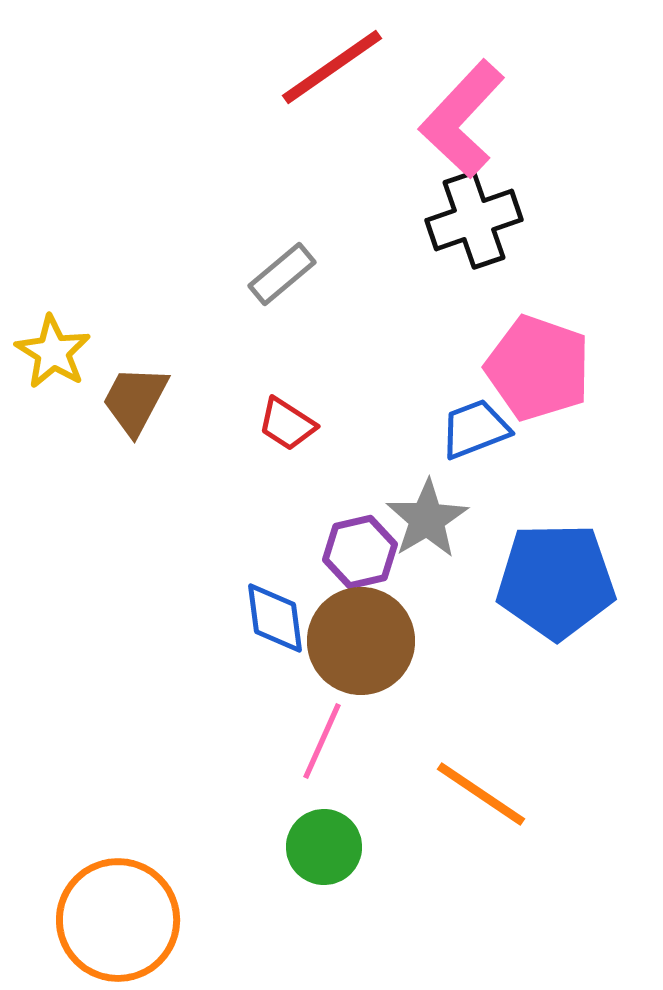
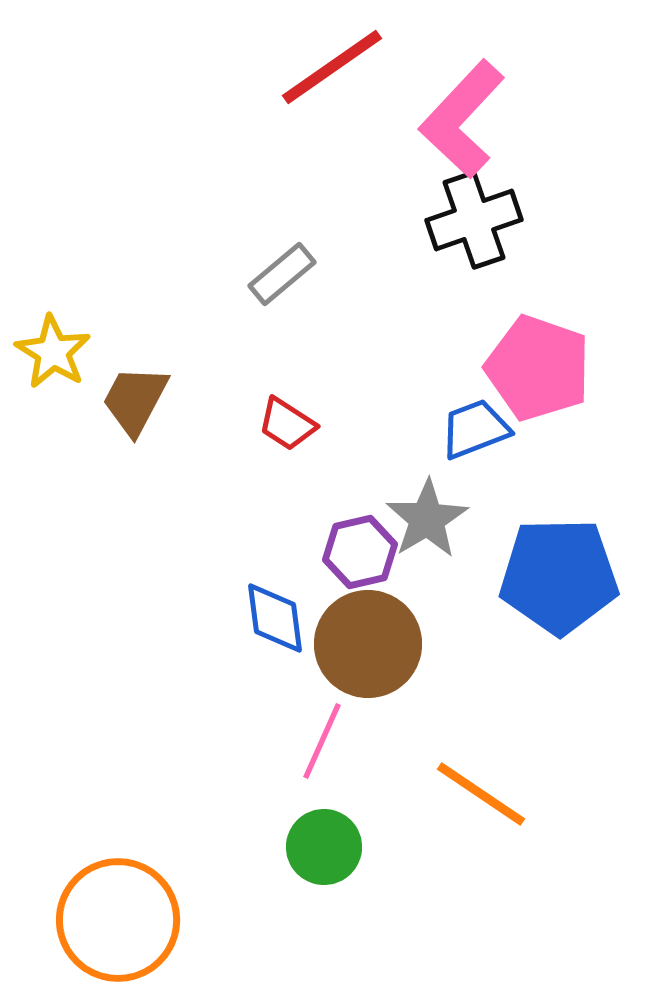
blue pentagon: moved 3 px right, 5 px up
brown circle: moved 7 px right, 3 px down
